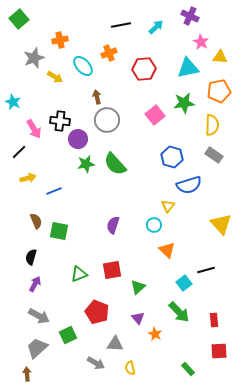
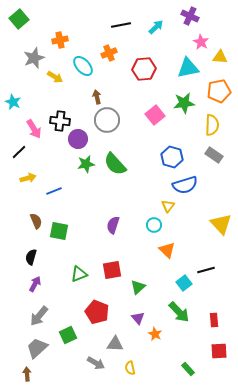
blue semicircle at (189, 185): moved 4 px left
gray arrow at (39, 316): rotated 100 degrees clockwise
